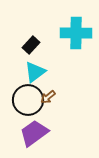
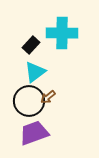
cyan cross: moved 14 px left
black circle: moved 1 px right, 1 px down
purple trapezoid: rotated 16 degrees clockwise
